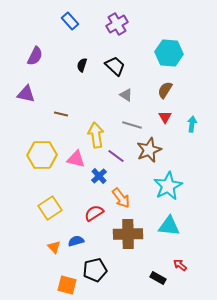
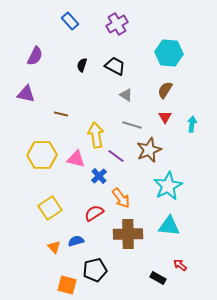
black trapezoid: rotated 15 degrees counterclockwise
